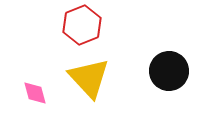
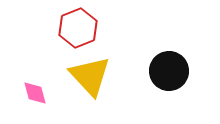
red hexagon: moved 4 px left, 3 px down
yellow triangle: moved 1 px right, 2 px up
